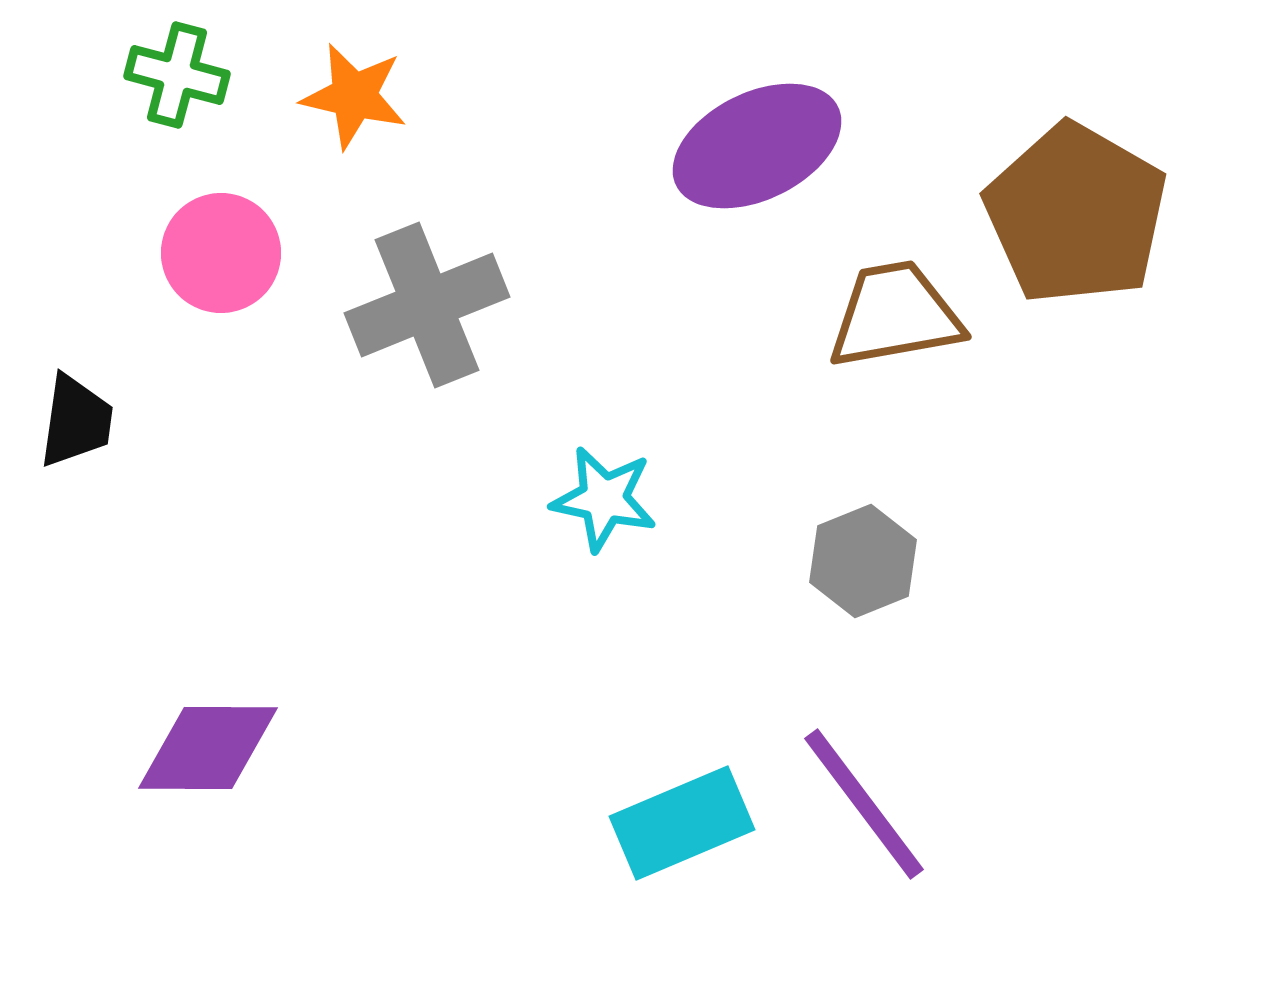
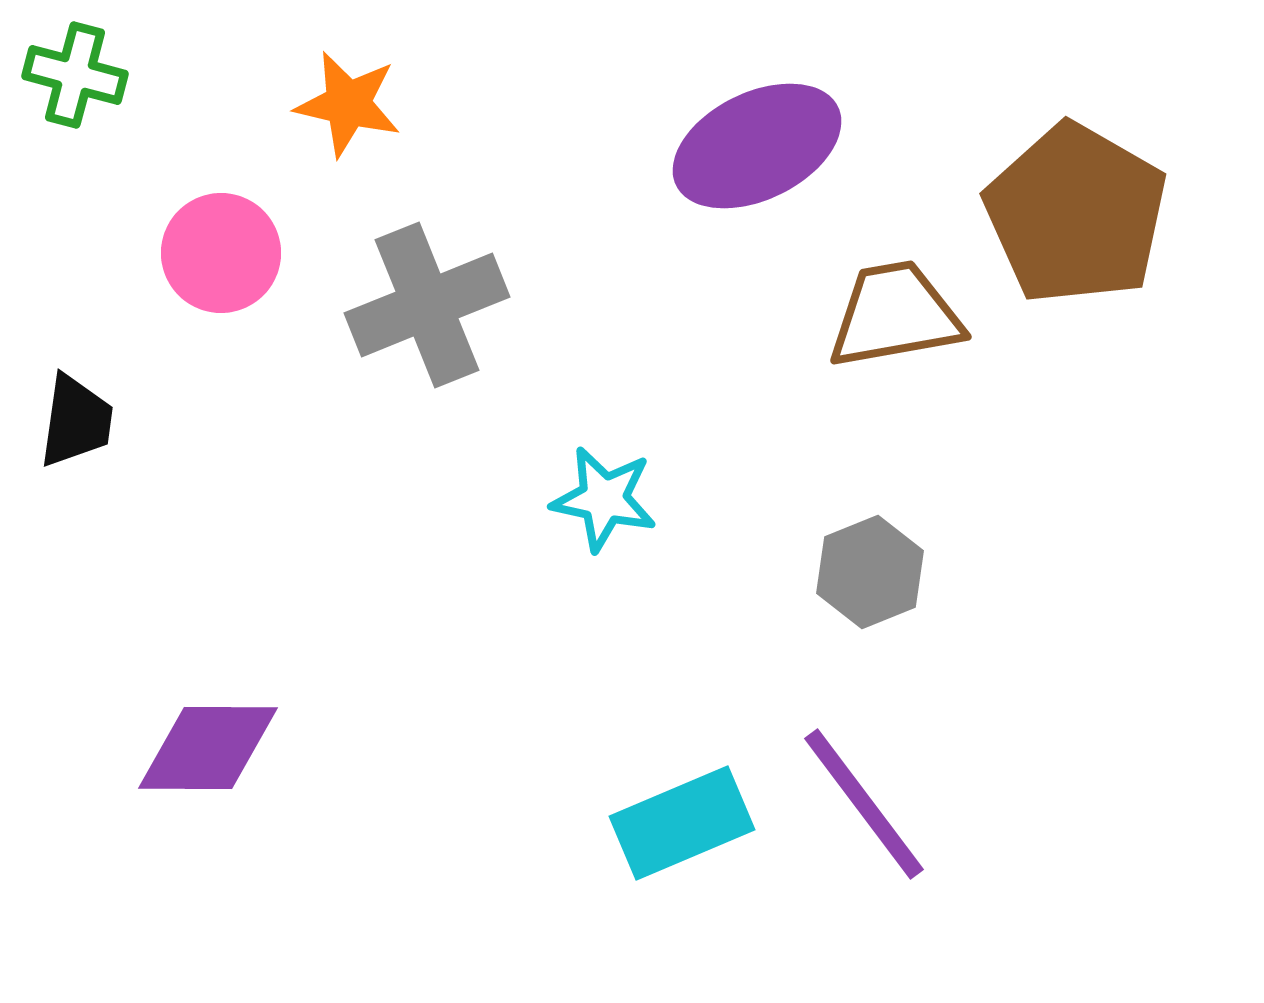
green cross: moved 102 px left
orange star: moved 6 px left, 8 px down
gray hexagon: moved 7 px right, 11 px down
